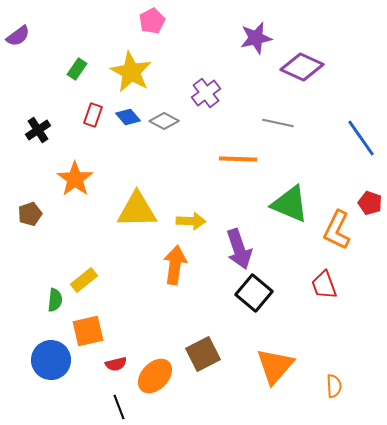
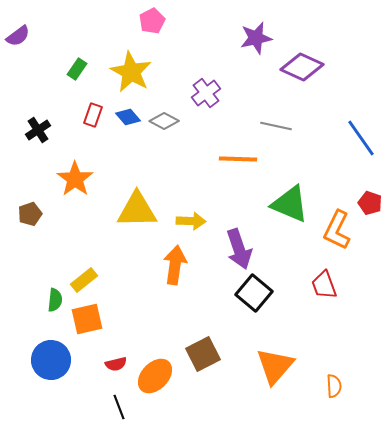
gray line: moved 2 px left, 3 px down
orange square: moved 1 px left, 12 px up
